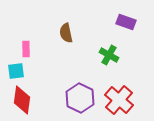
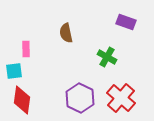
green cross: moved 2 px left, 2 px down
cyan square: moved 2 px left
red cross: moved 2 px right, 2 px up
